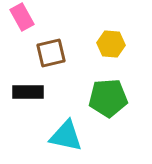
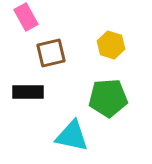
pink rectangle: moved 4 px right
yellow hexagon: moved 1 px down; rotated 12 degrees clockwise
cyan triangle: moved 6 px right
